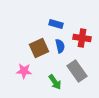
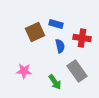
brown square: moved 4 px left, 16 px up
